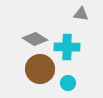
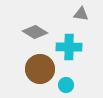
gray diamond: moved 7 px up
cyan cross: moved 2 px right
cyan circle: moved 2 px left, 2 px down
